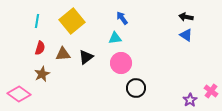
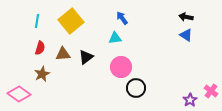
yellow square: moved 1 px left
pink circle: moved 4 px down
